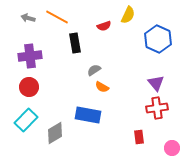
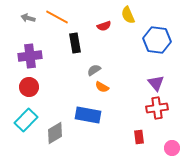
yellow semicircle: rotated 132 degrees clockwise
blue hexagon: moved 1 px left, 1 px down; rotated 16 degrees counterclockwise
